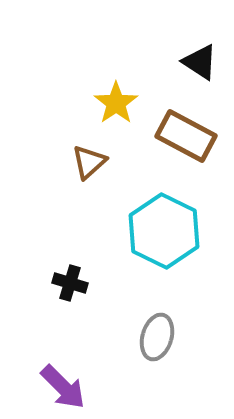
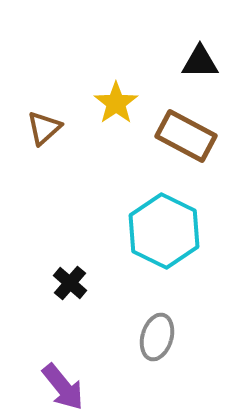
black triangle: rotated 33 degrees counterclockwise
brown triangle: moved 45 px left, 34 px up
black cross: rotated 24 degrees clockwise
purple arrow: rotated 6 degrees clockwise
